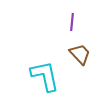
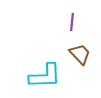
cyan L-shape: rotated 100 degrees clockwise
